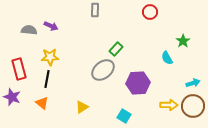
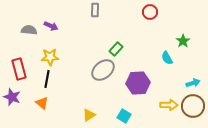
yellow triangle: moved 7 px right, 8 px down
